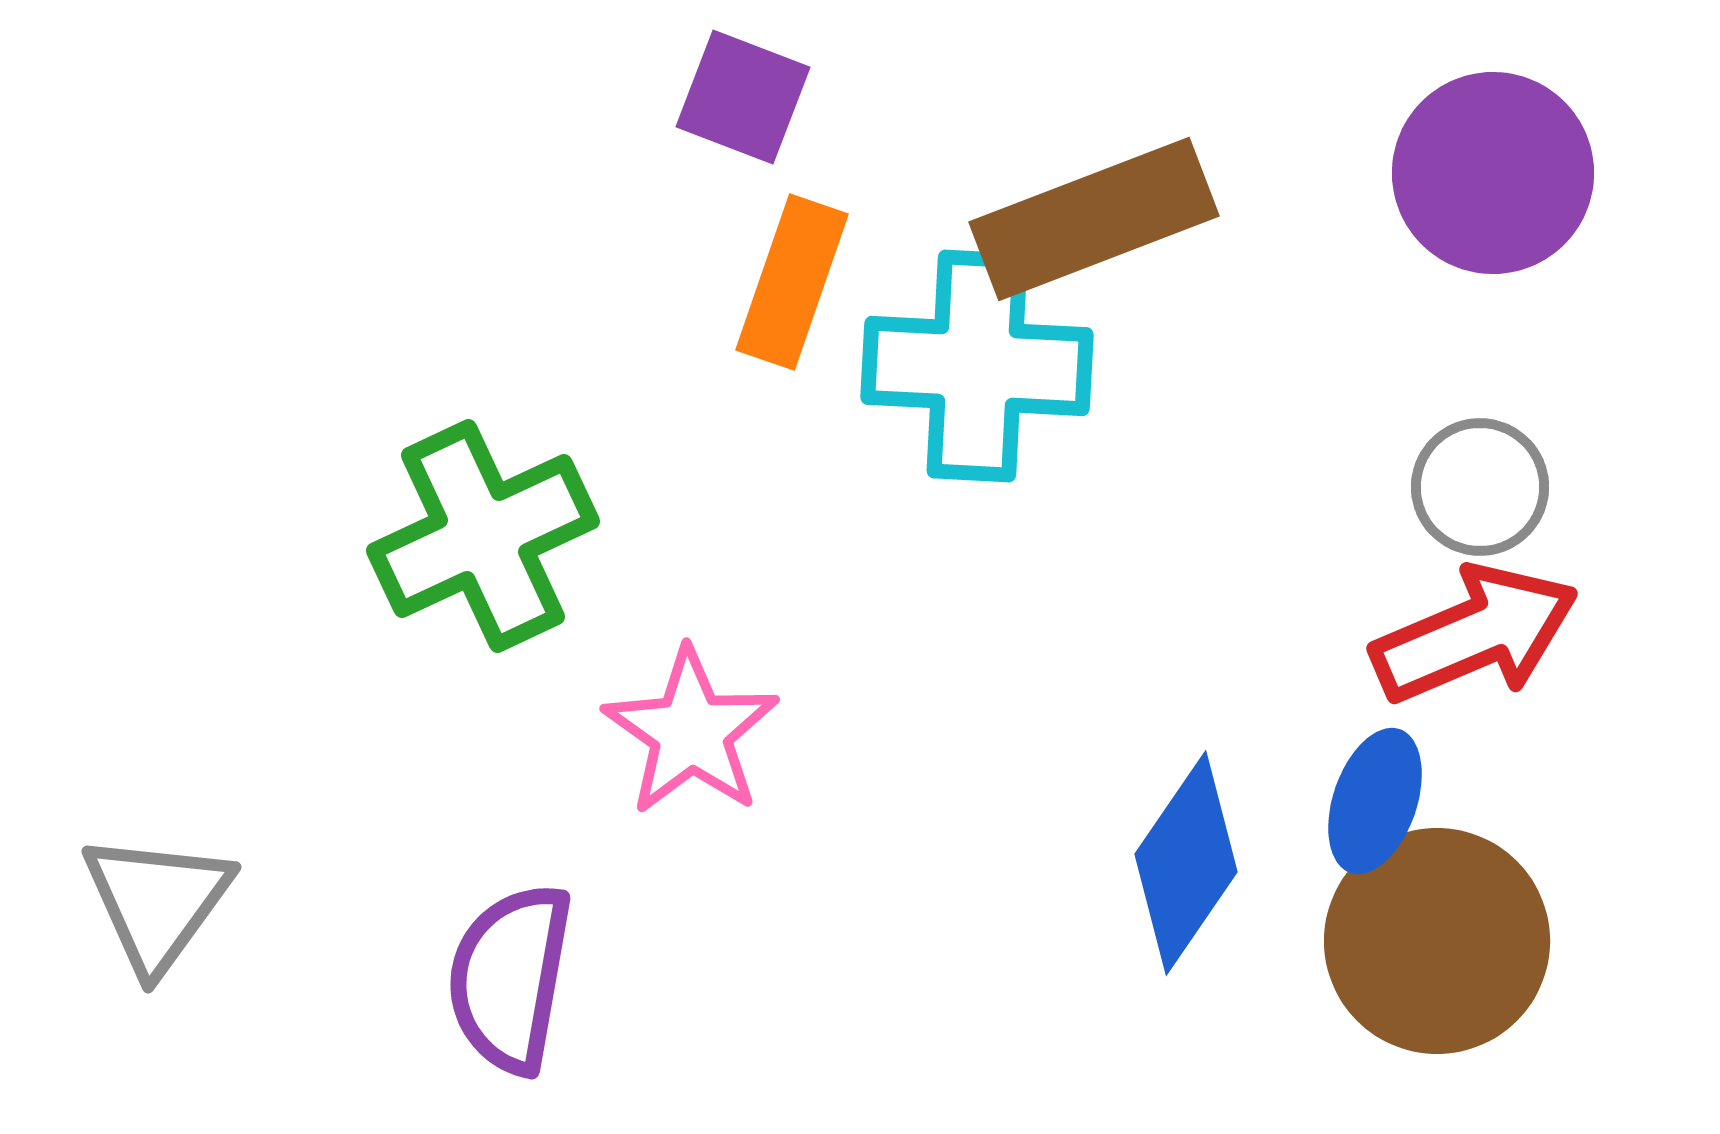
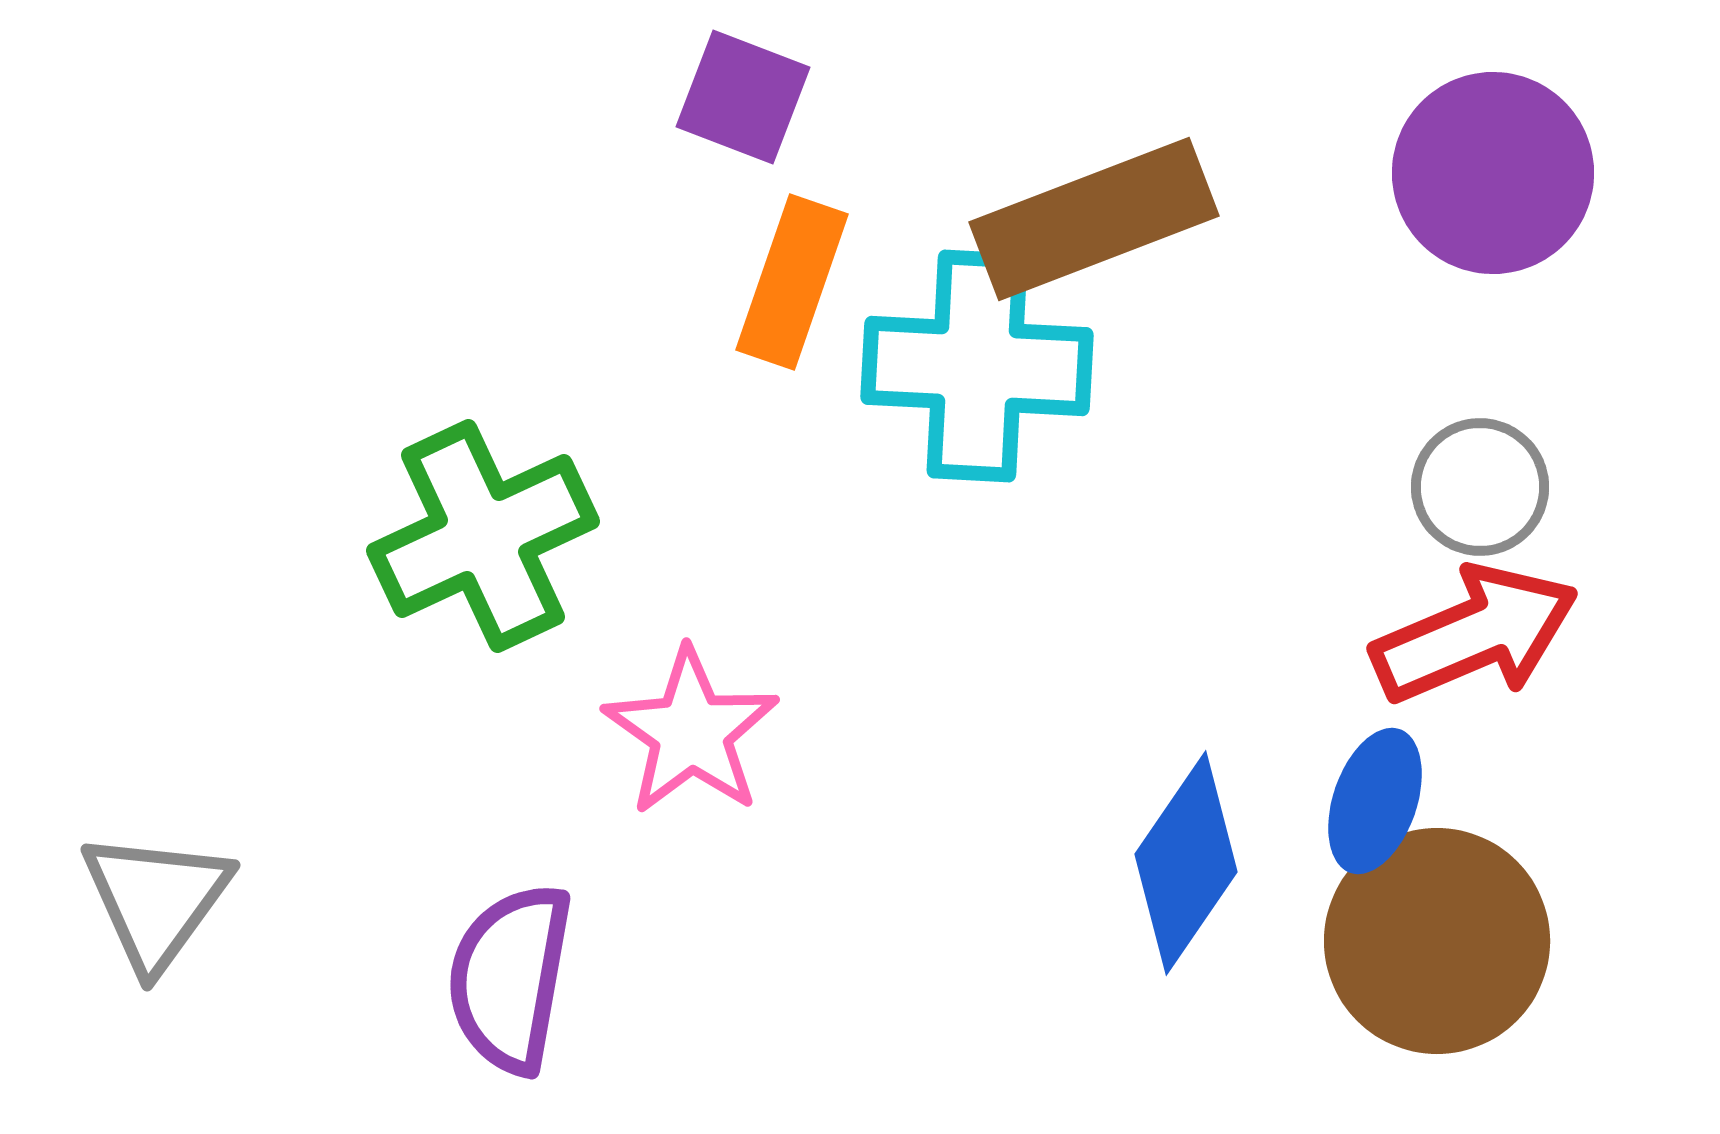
gray triangle: moved 1 px left, 2 px up
